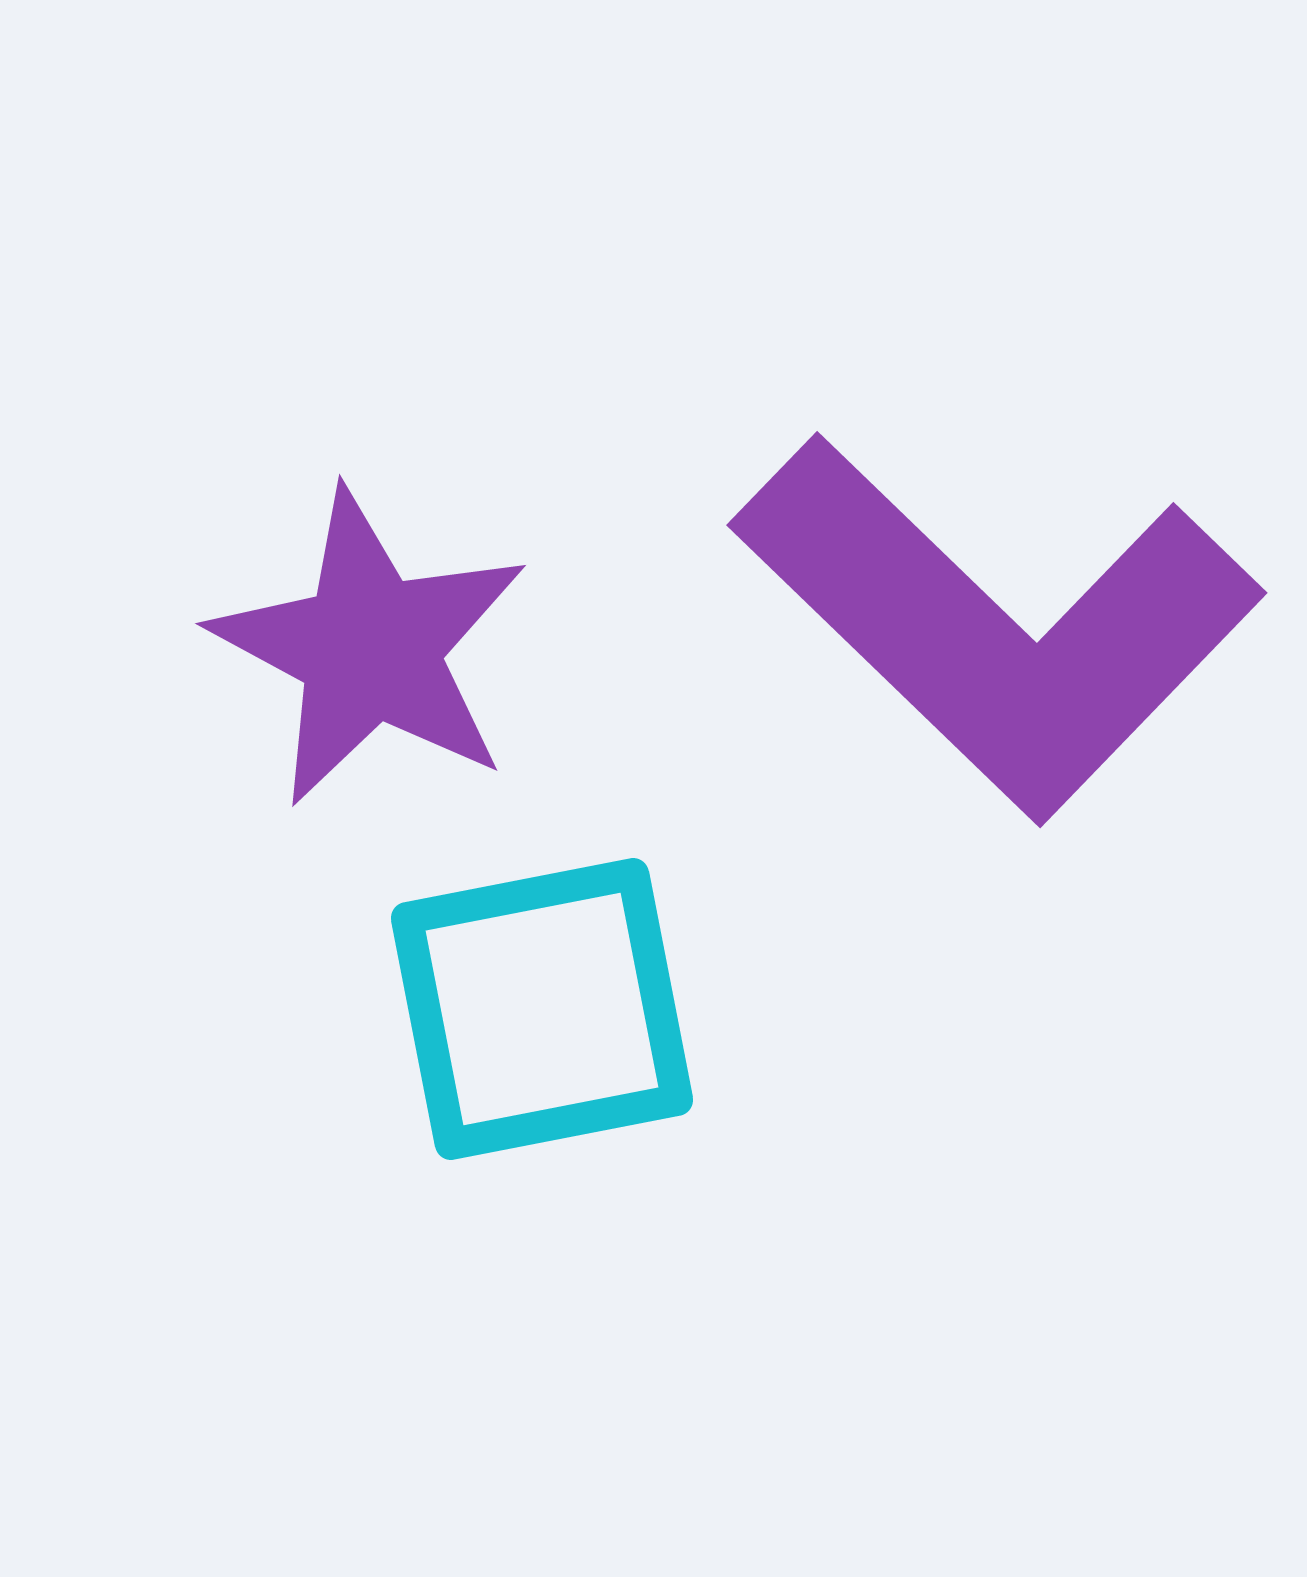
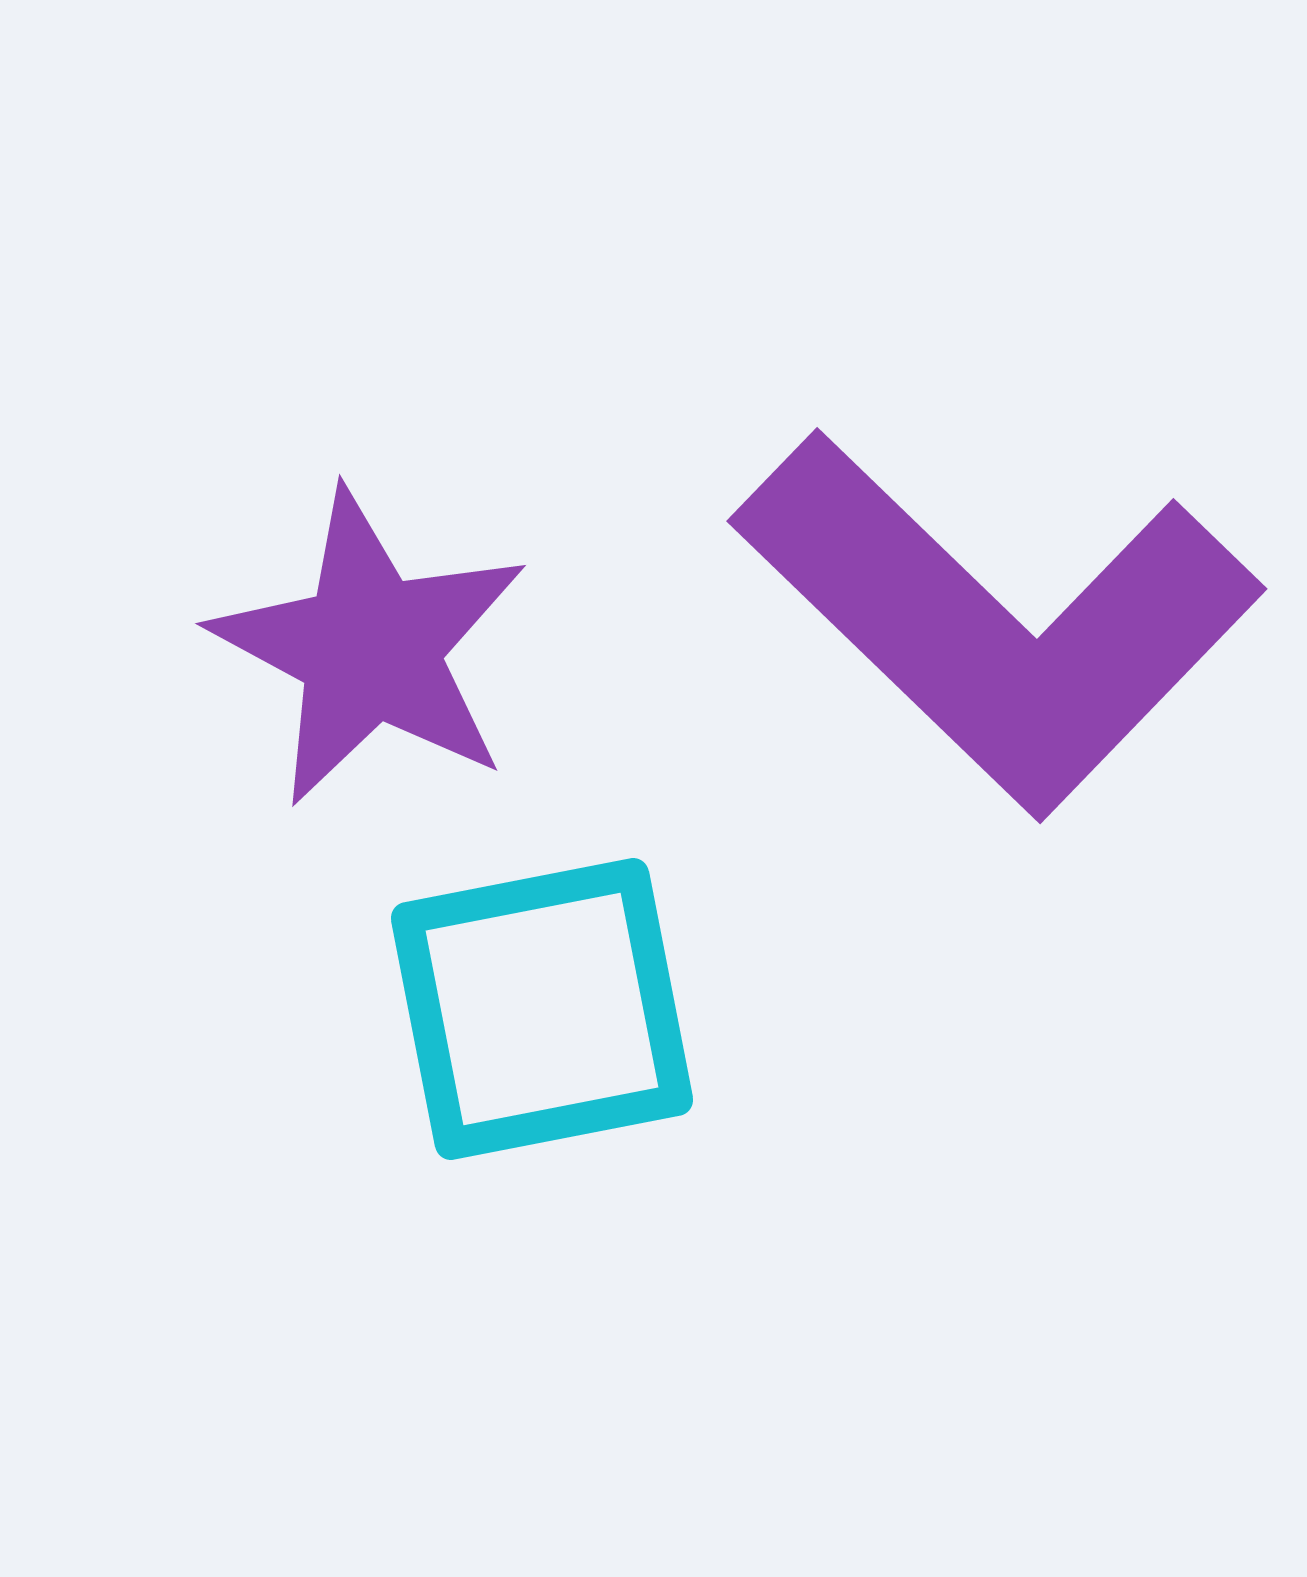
purple L-shape: moved 4 px up
